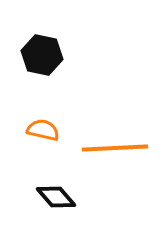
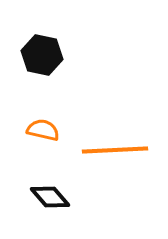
orange line: moved 2 px down
black diamond: moved 6 px left
